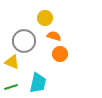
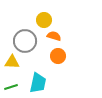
yellow circle: moved 1 px left, 2 px down
gray circle: moved 1 px right
orange circle: moved 2 px left, 2 px down
yellow triangle: rotated 21 degrees counterclockwise
